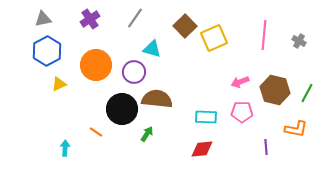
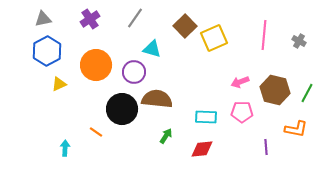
green arrow: moved 19 px right, 2 px down
